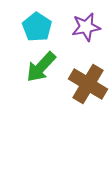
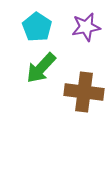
green arrow: moved 1 px down
brown cross: moved 4 px left, 8 px down; rotated 24 degrees counterclockwise
